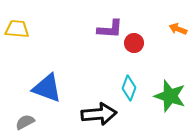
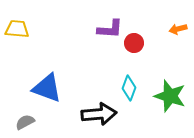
orange arrow: rotated 36 degrees counterclockwise
